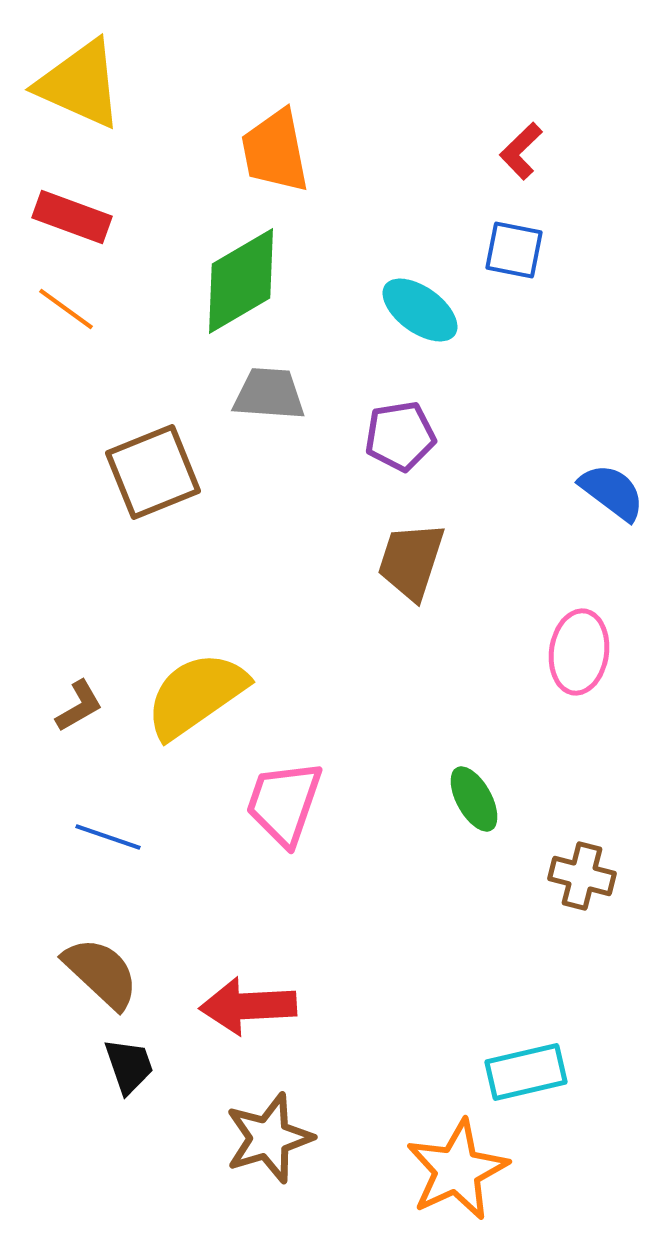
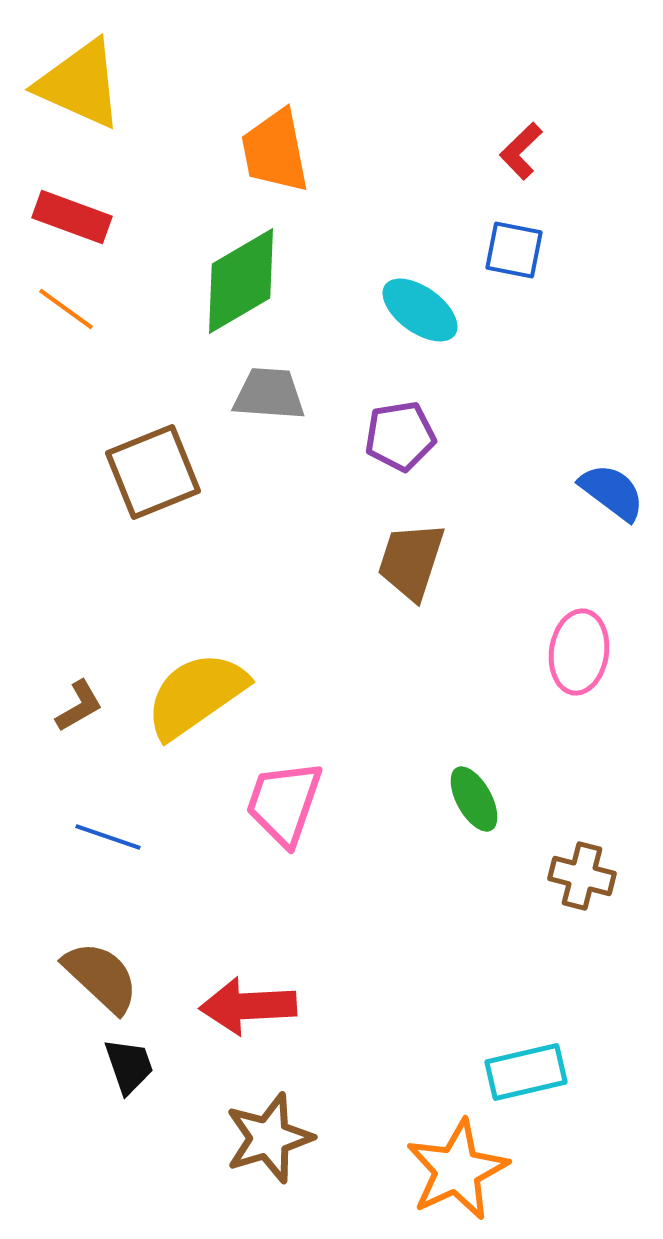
brown semicircle: moved 4 px down
